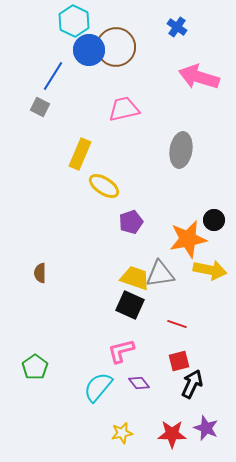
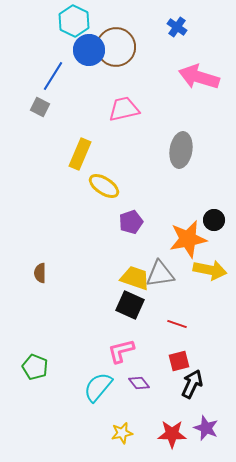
green pentagon: rotated 15 degrees counterclockwise
